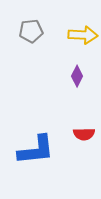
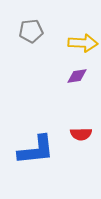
yellow arrow: moved 8 px down
purple diamond: rotated 55 degrees clockwise
red semicircle: moved 3 px left
